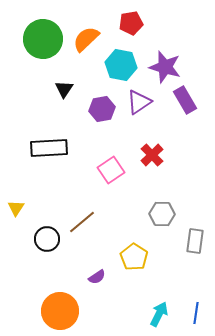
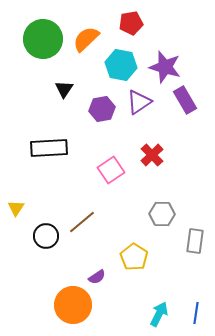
black circle: moved 1 px left, 3 px up
orange circle: moved 13 px right, 6 px up
